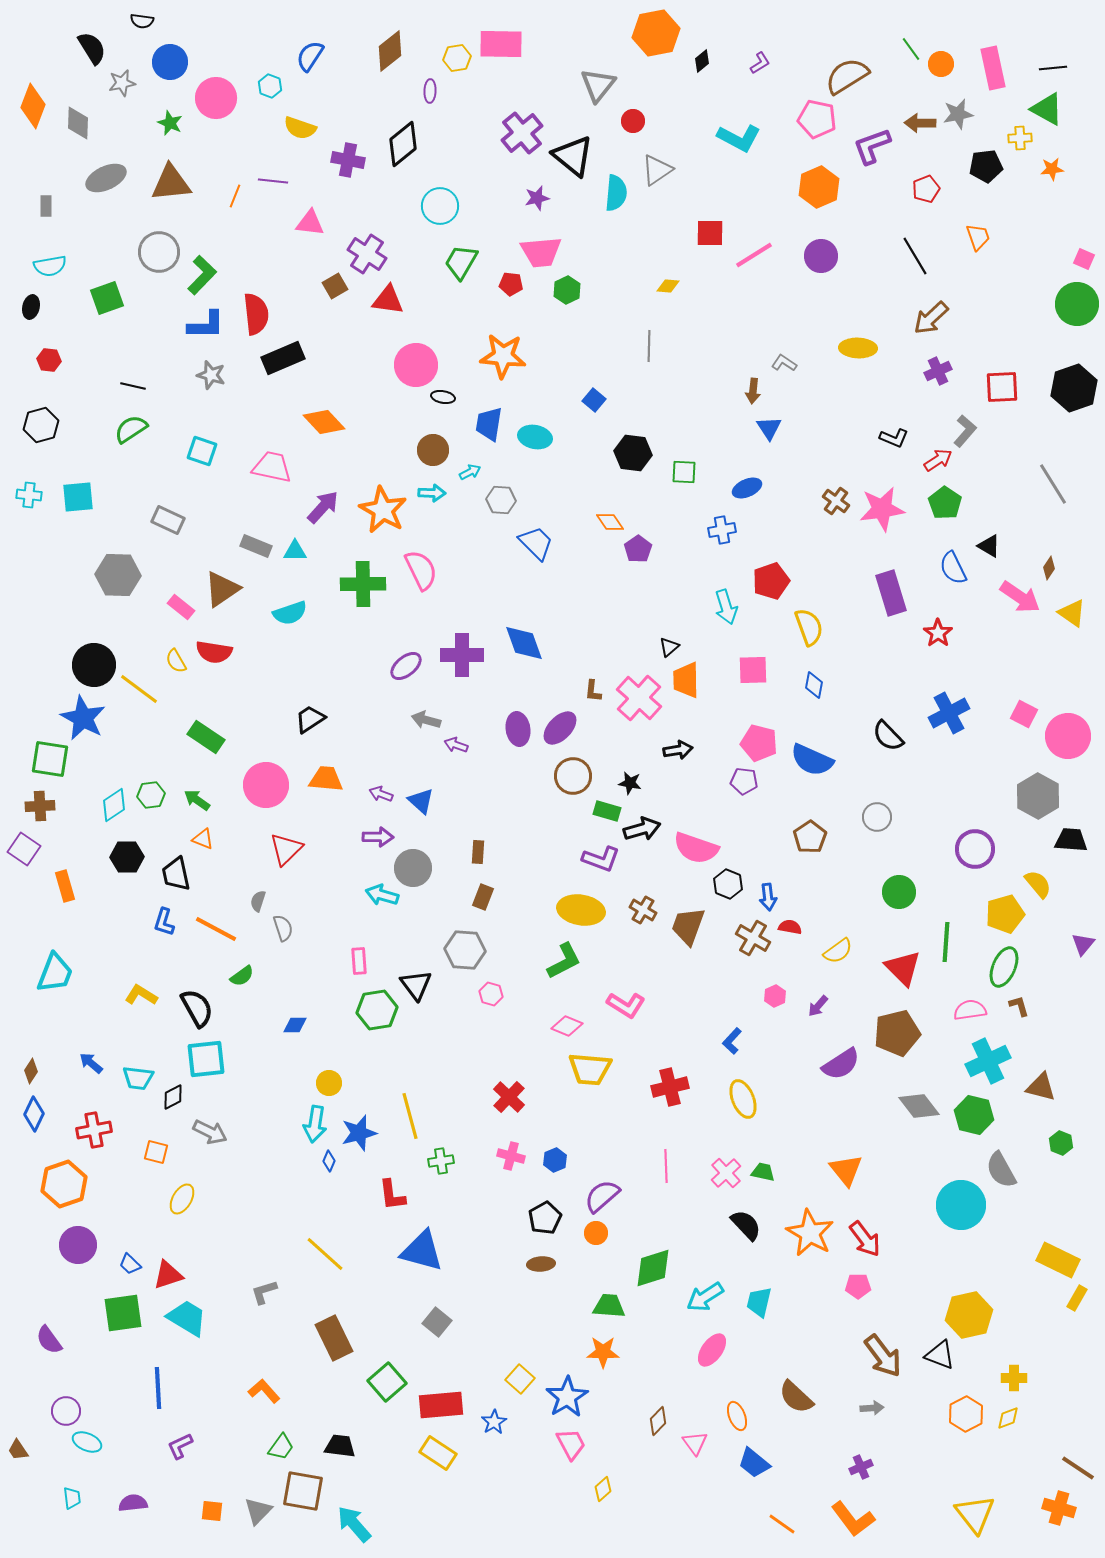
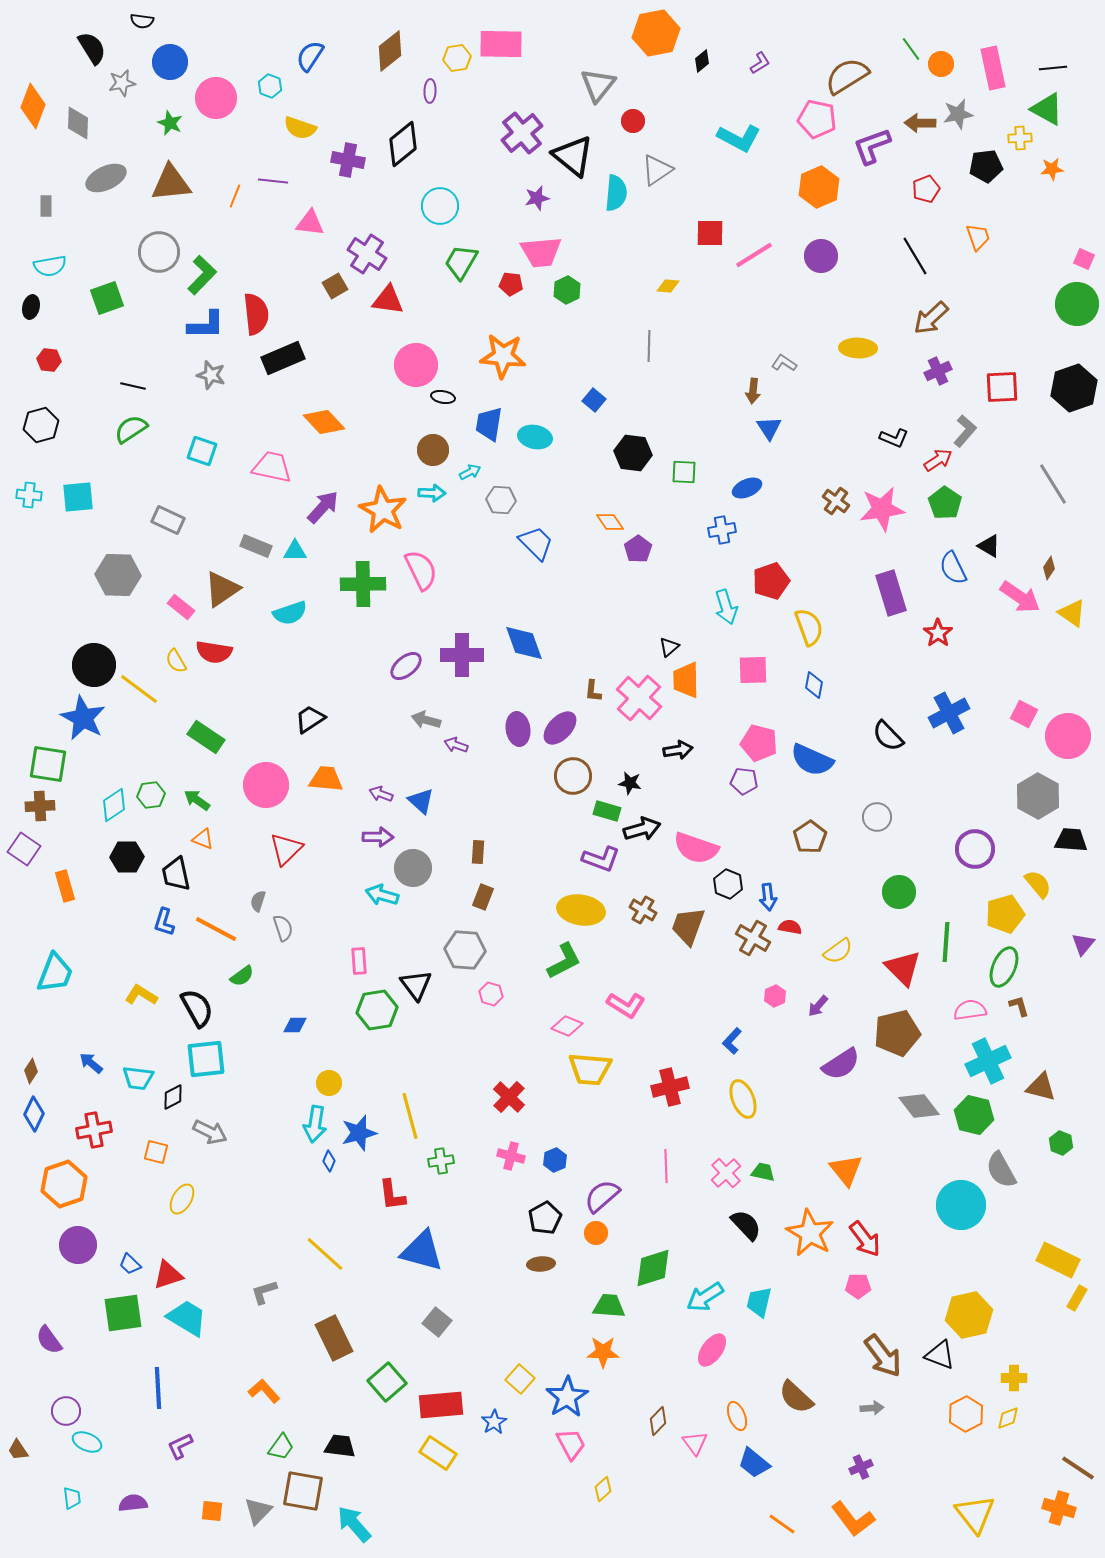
green square at (50, 759): moved 2 px left, 5 px down
